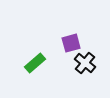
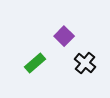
purple square: moved 7 px left, 7 px up; rotated 30 degrees counterclockwise
